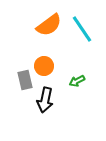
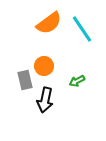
orange semicircle: moved 2 px up
